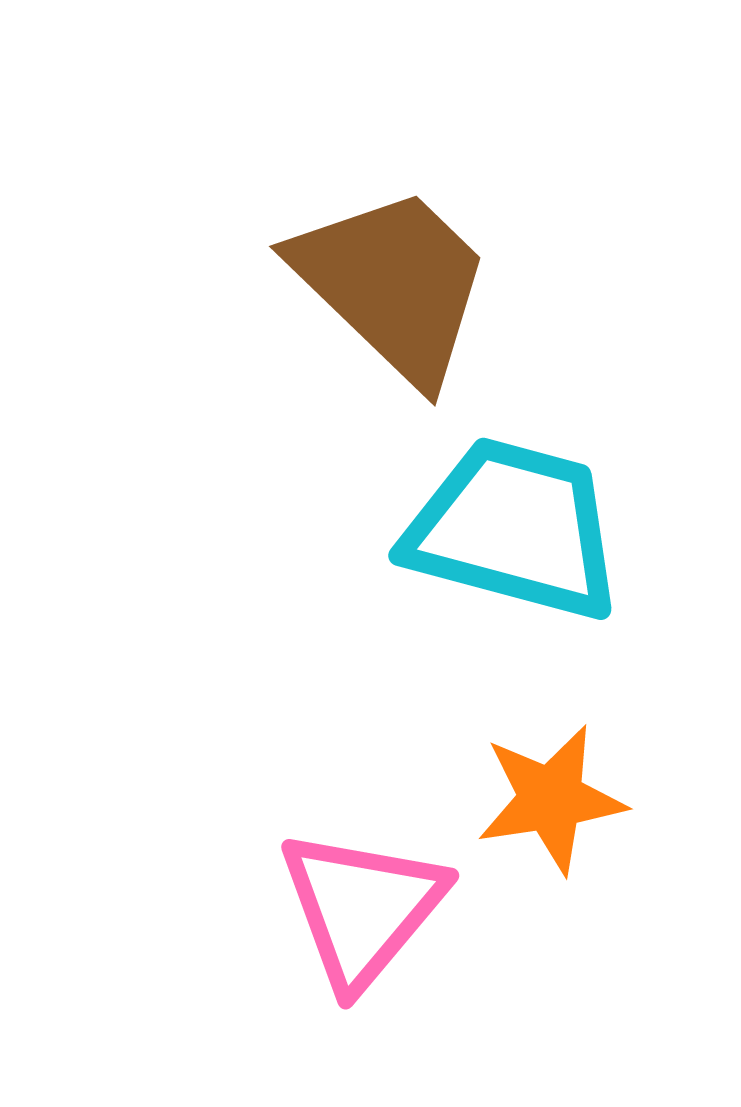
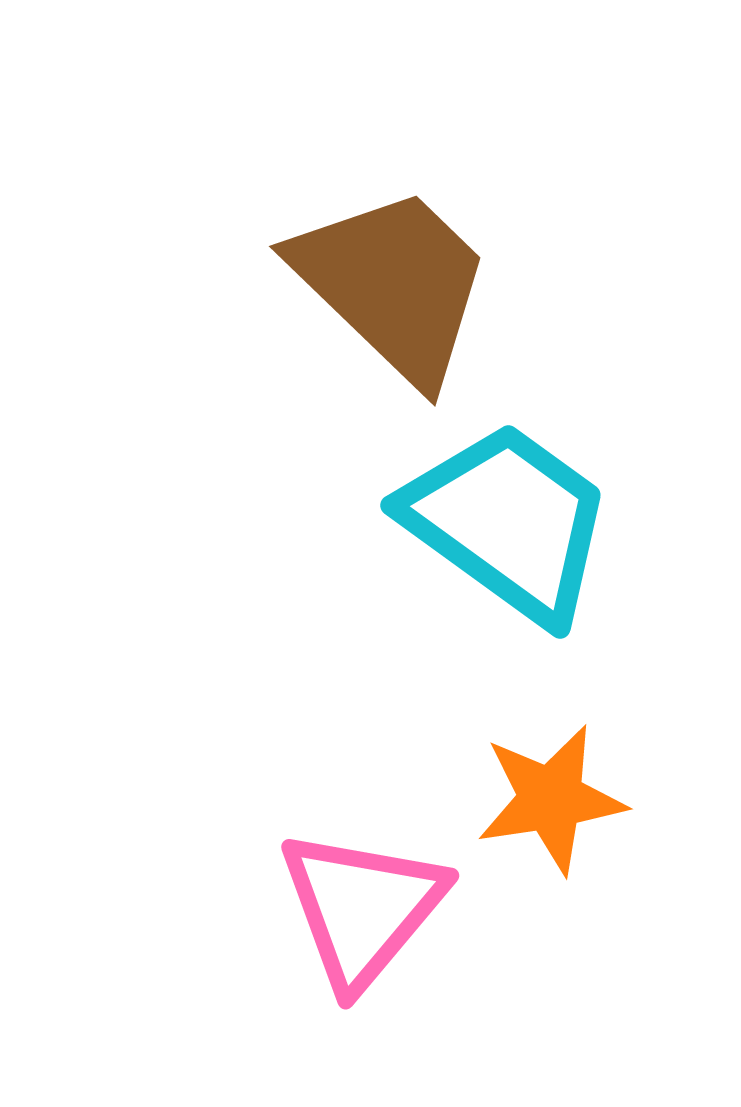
cyan trapezoid: moved 6 px left, 7 px up; rotated 21 degrees clockwise
